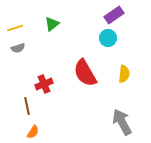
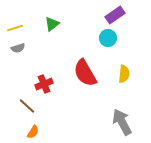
purple rectangle: moved 1 px right
brown line: rotated 36 degrees counterclockwise
